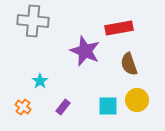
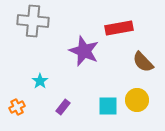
purple star: moved 1 px left
brown semicircle: moved 14 px right, 2 px up; rotated 25 degrees counterclockwise
orange cross: moved 6 px left; rotated 28 degrees clockwise
